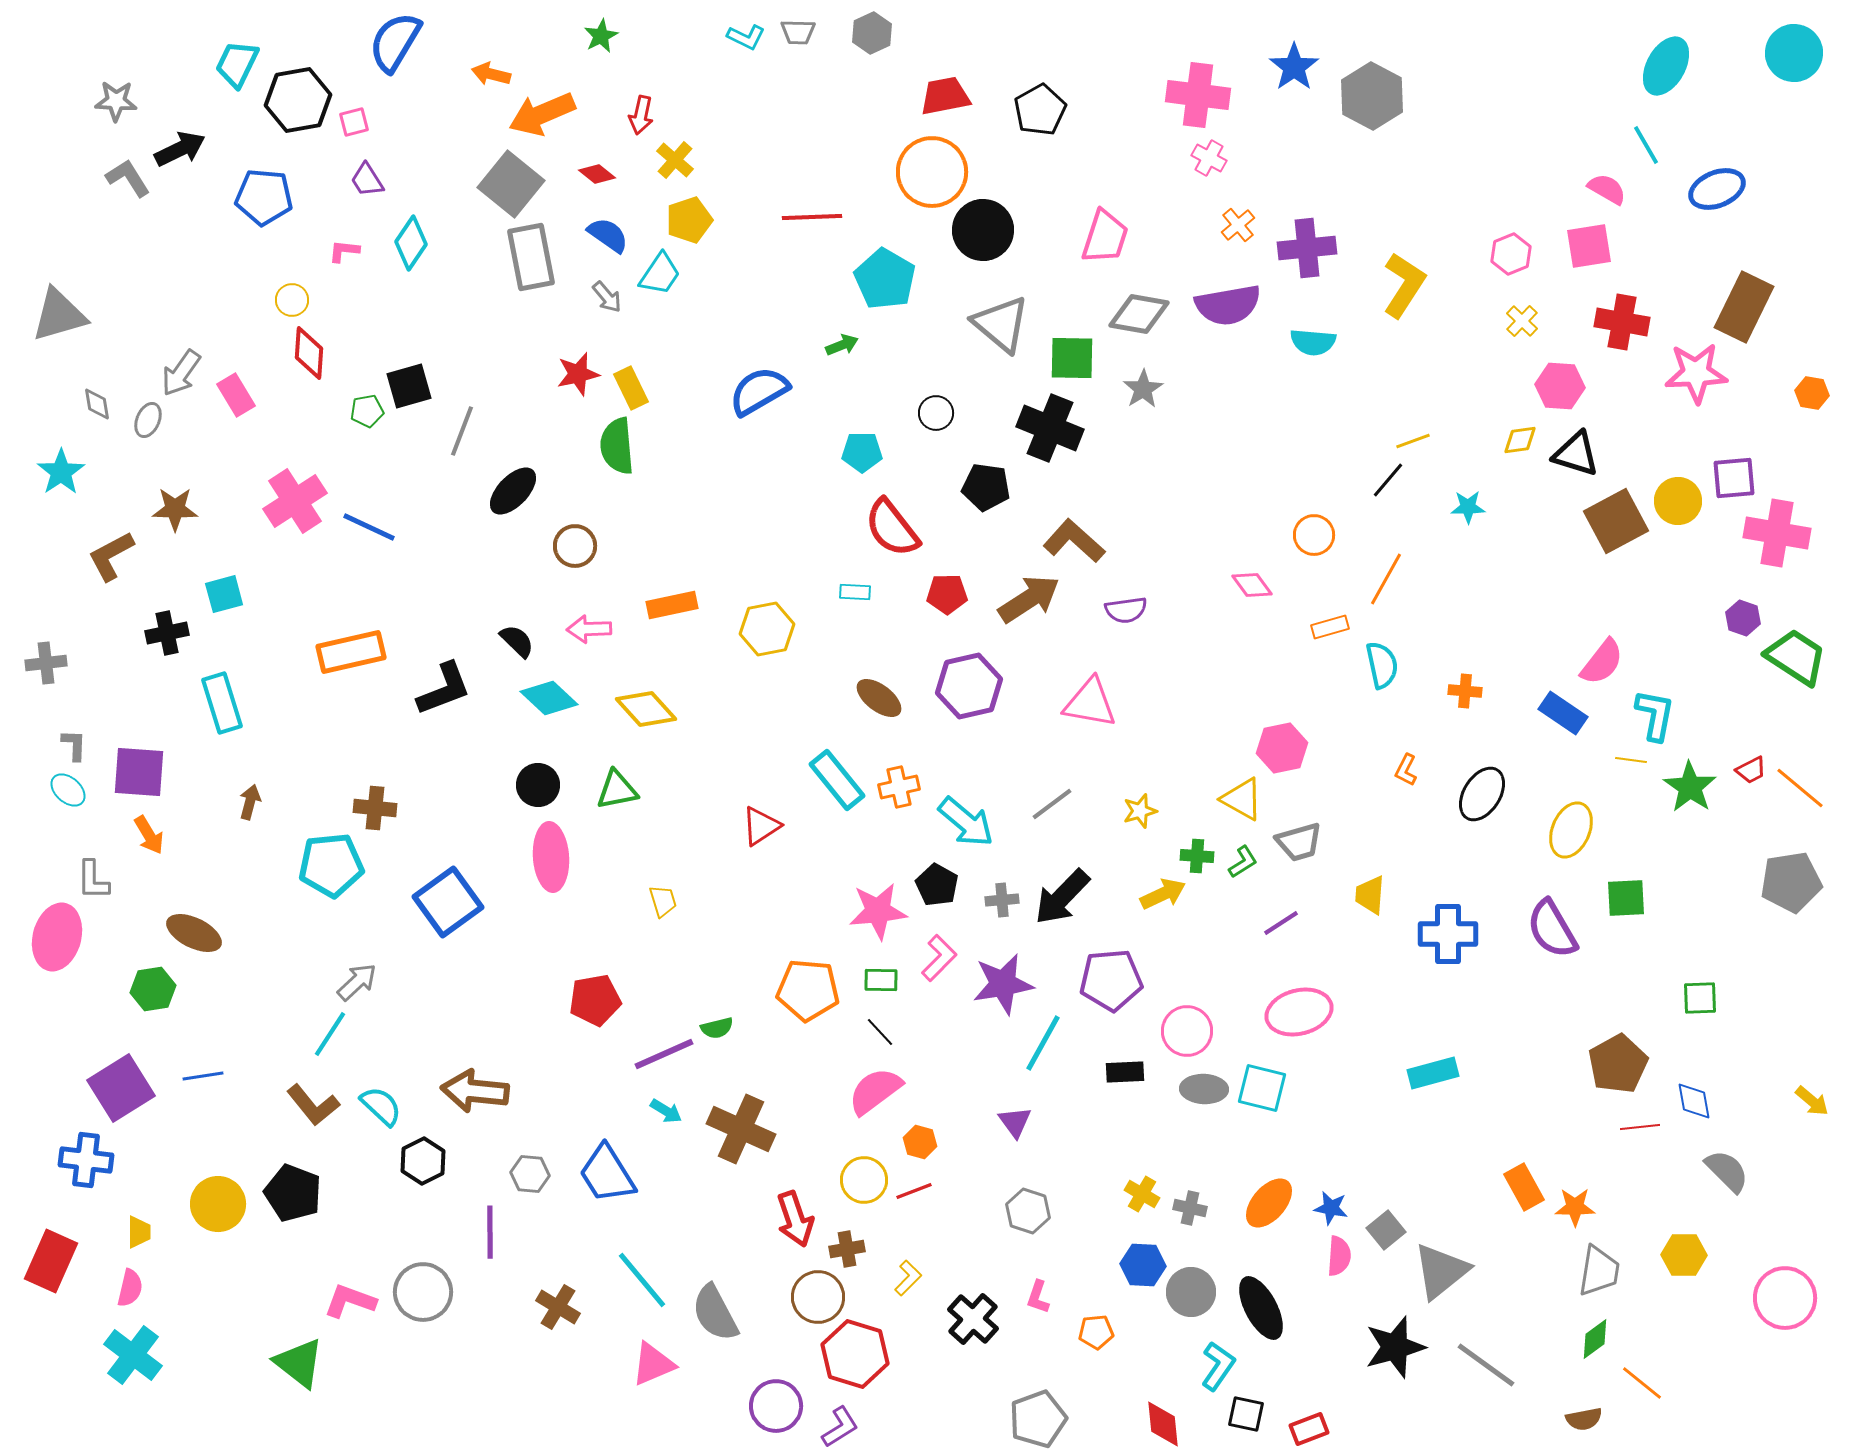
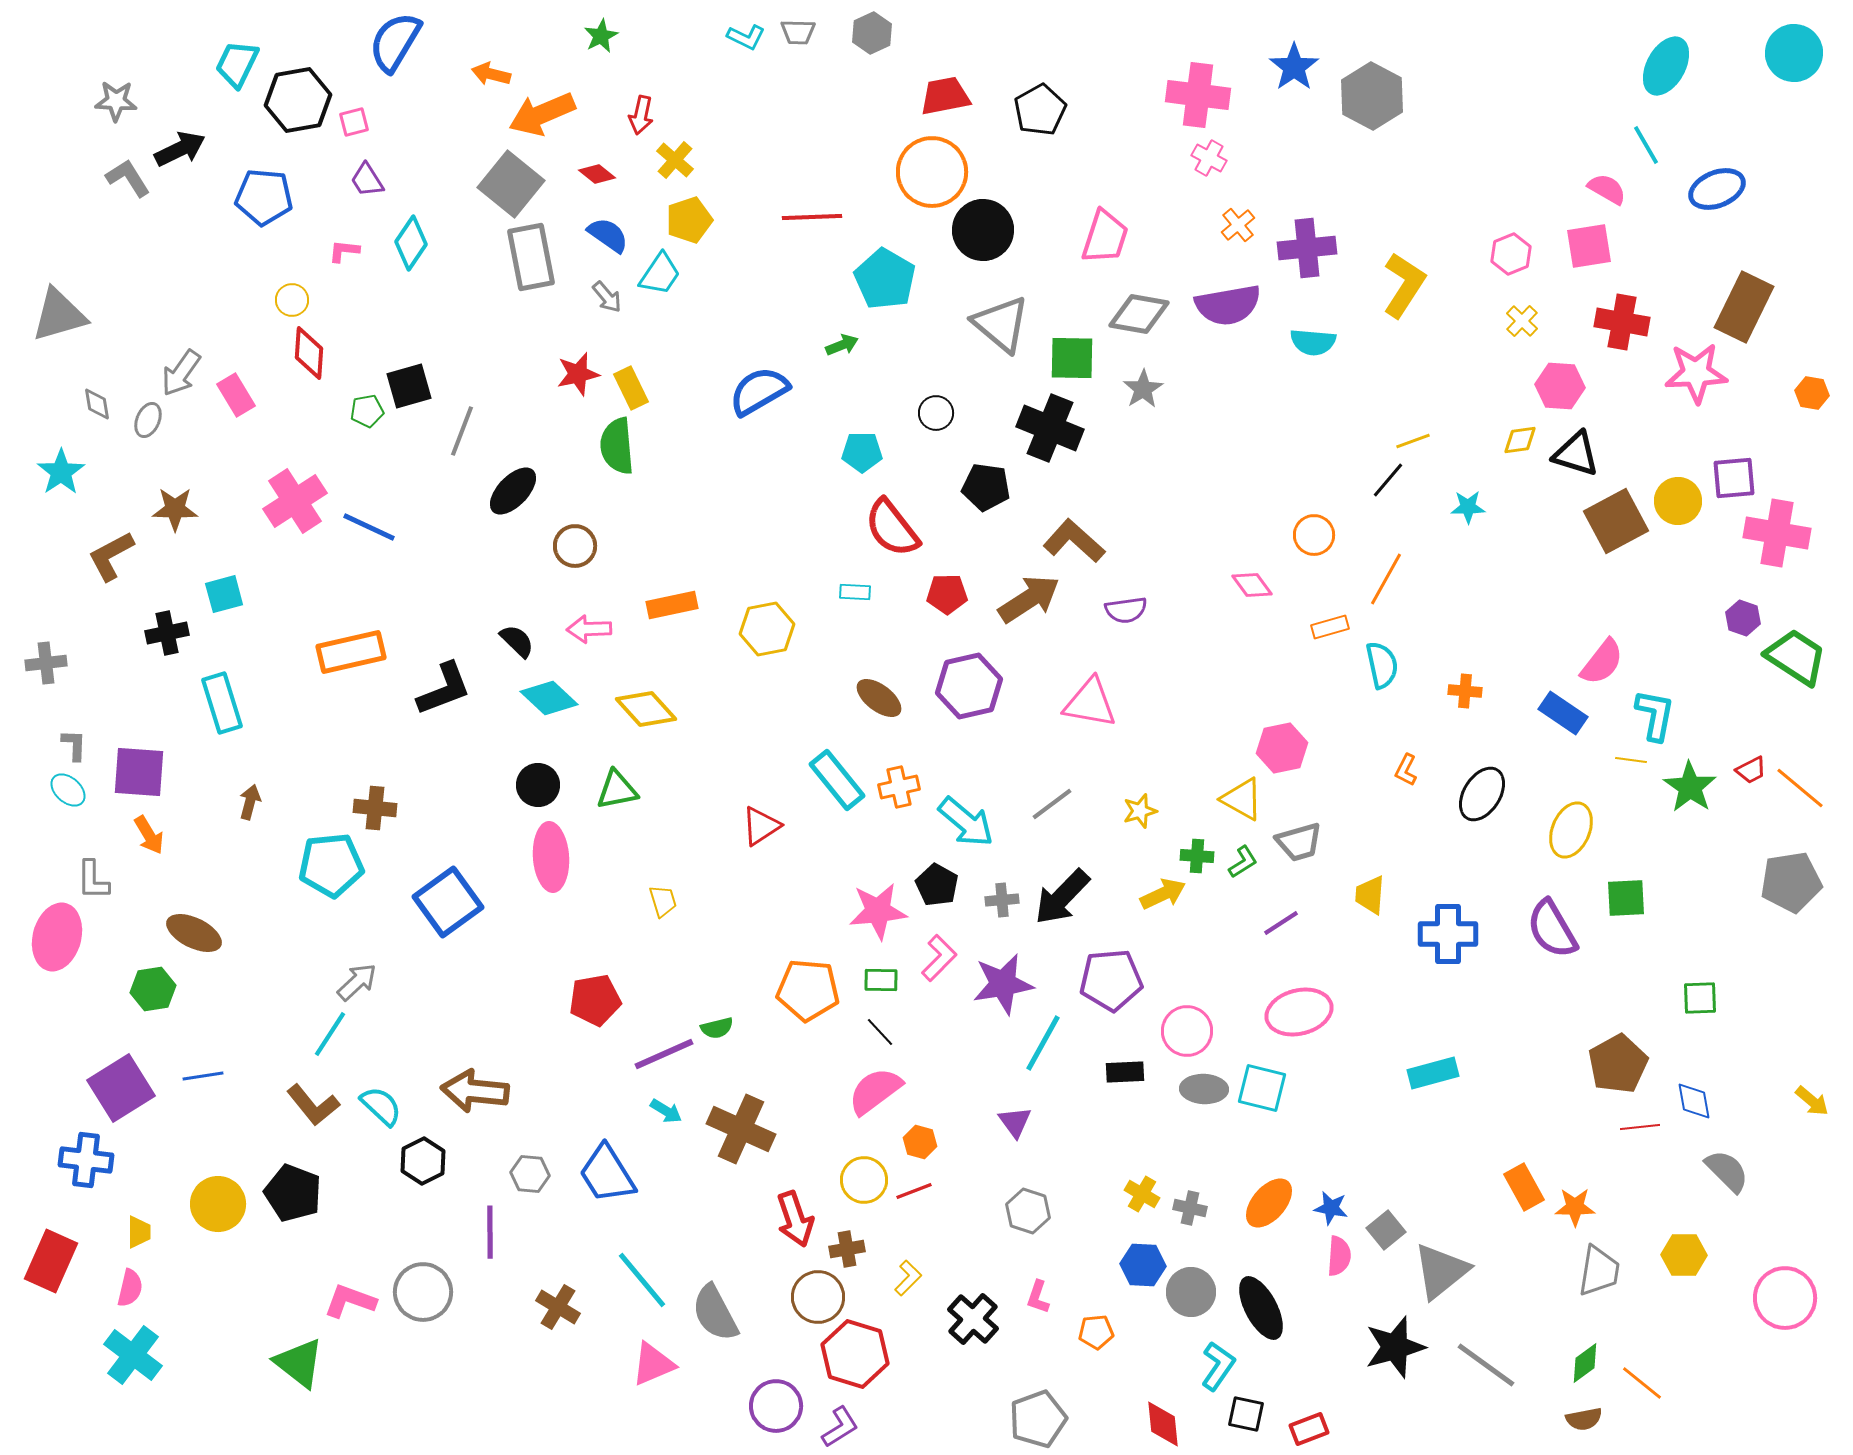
green diamond at (1595, 1339): moved 10 px left, 24 px down
